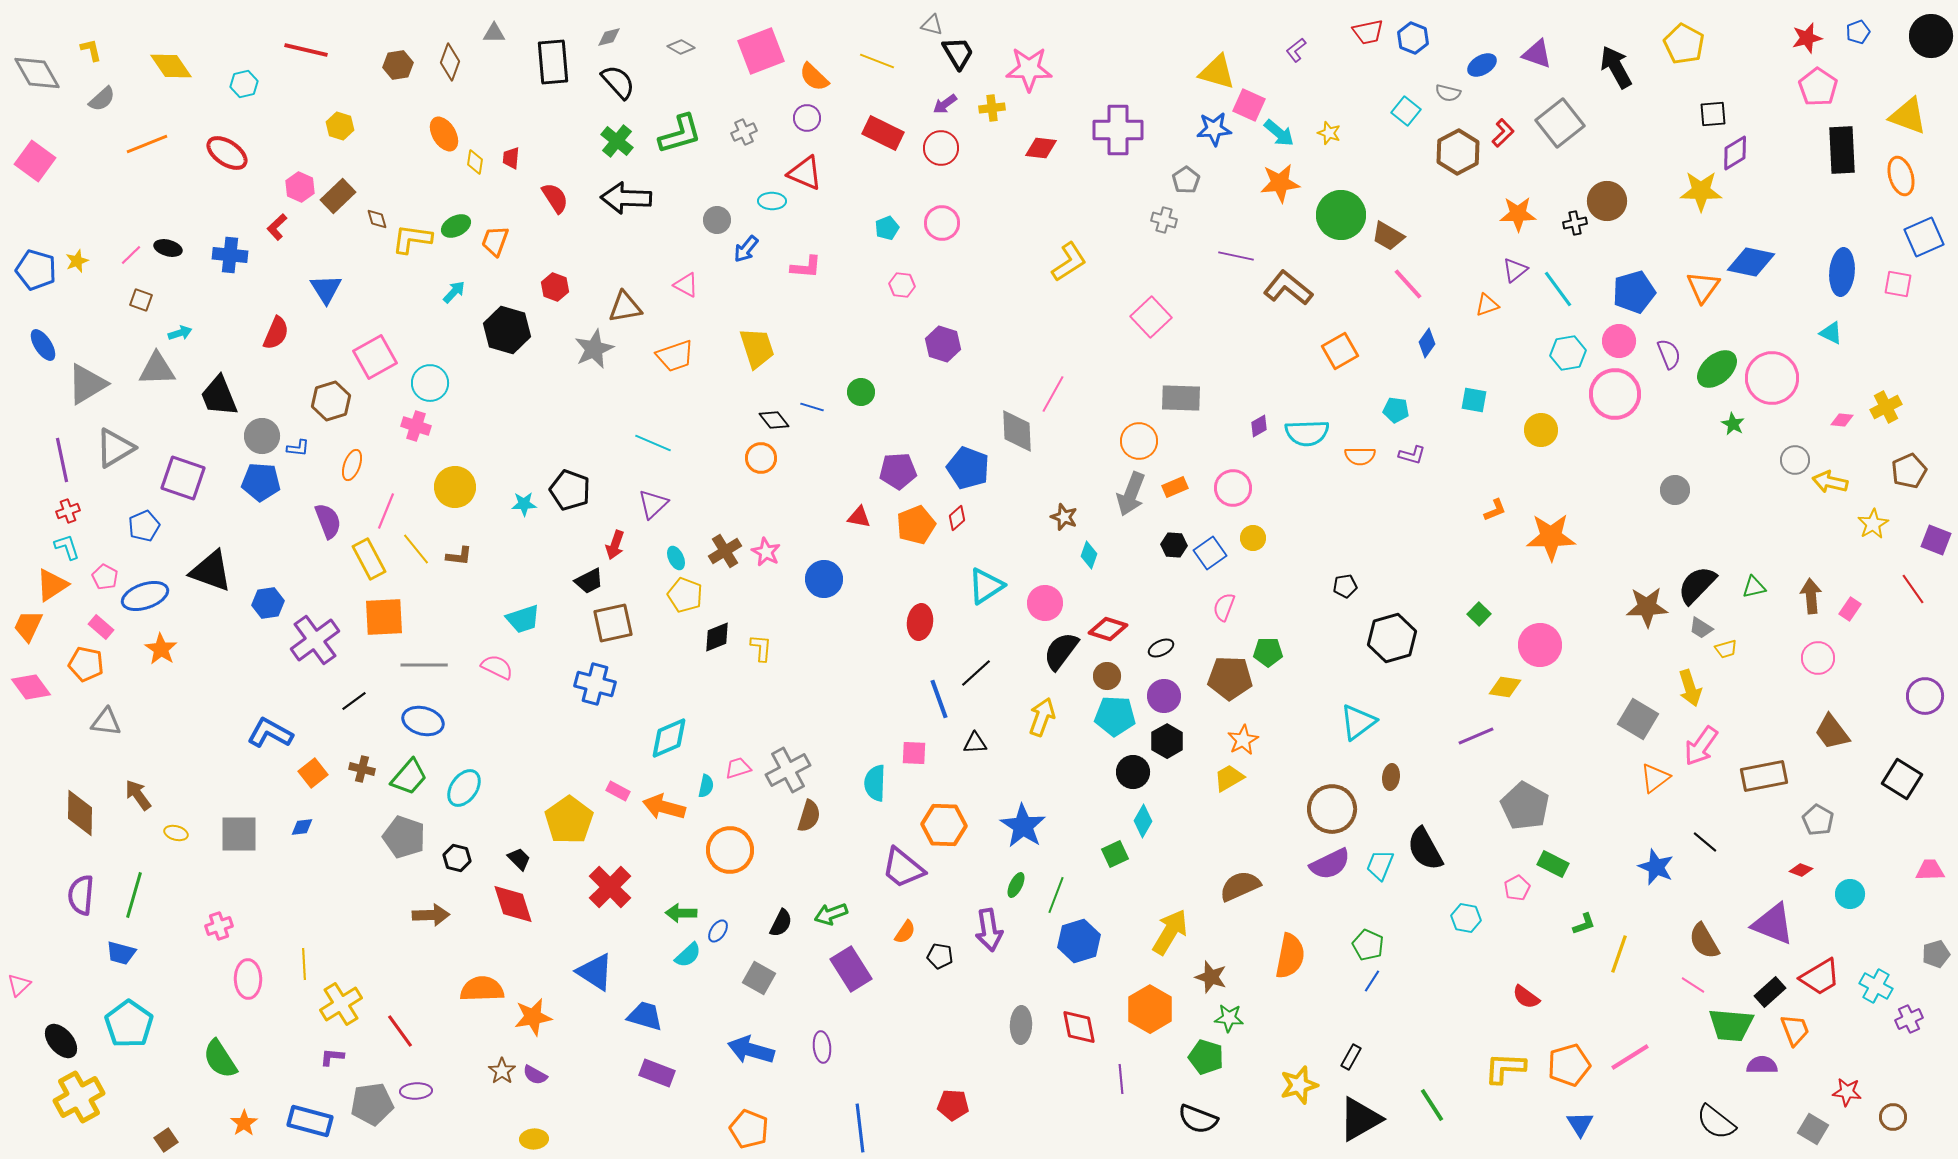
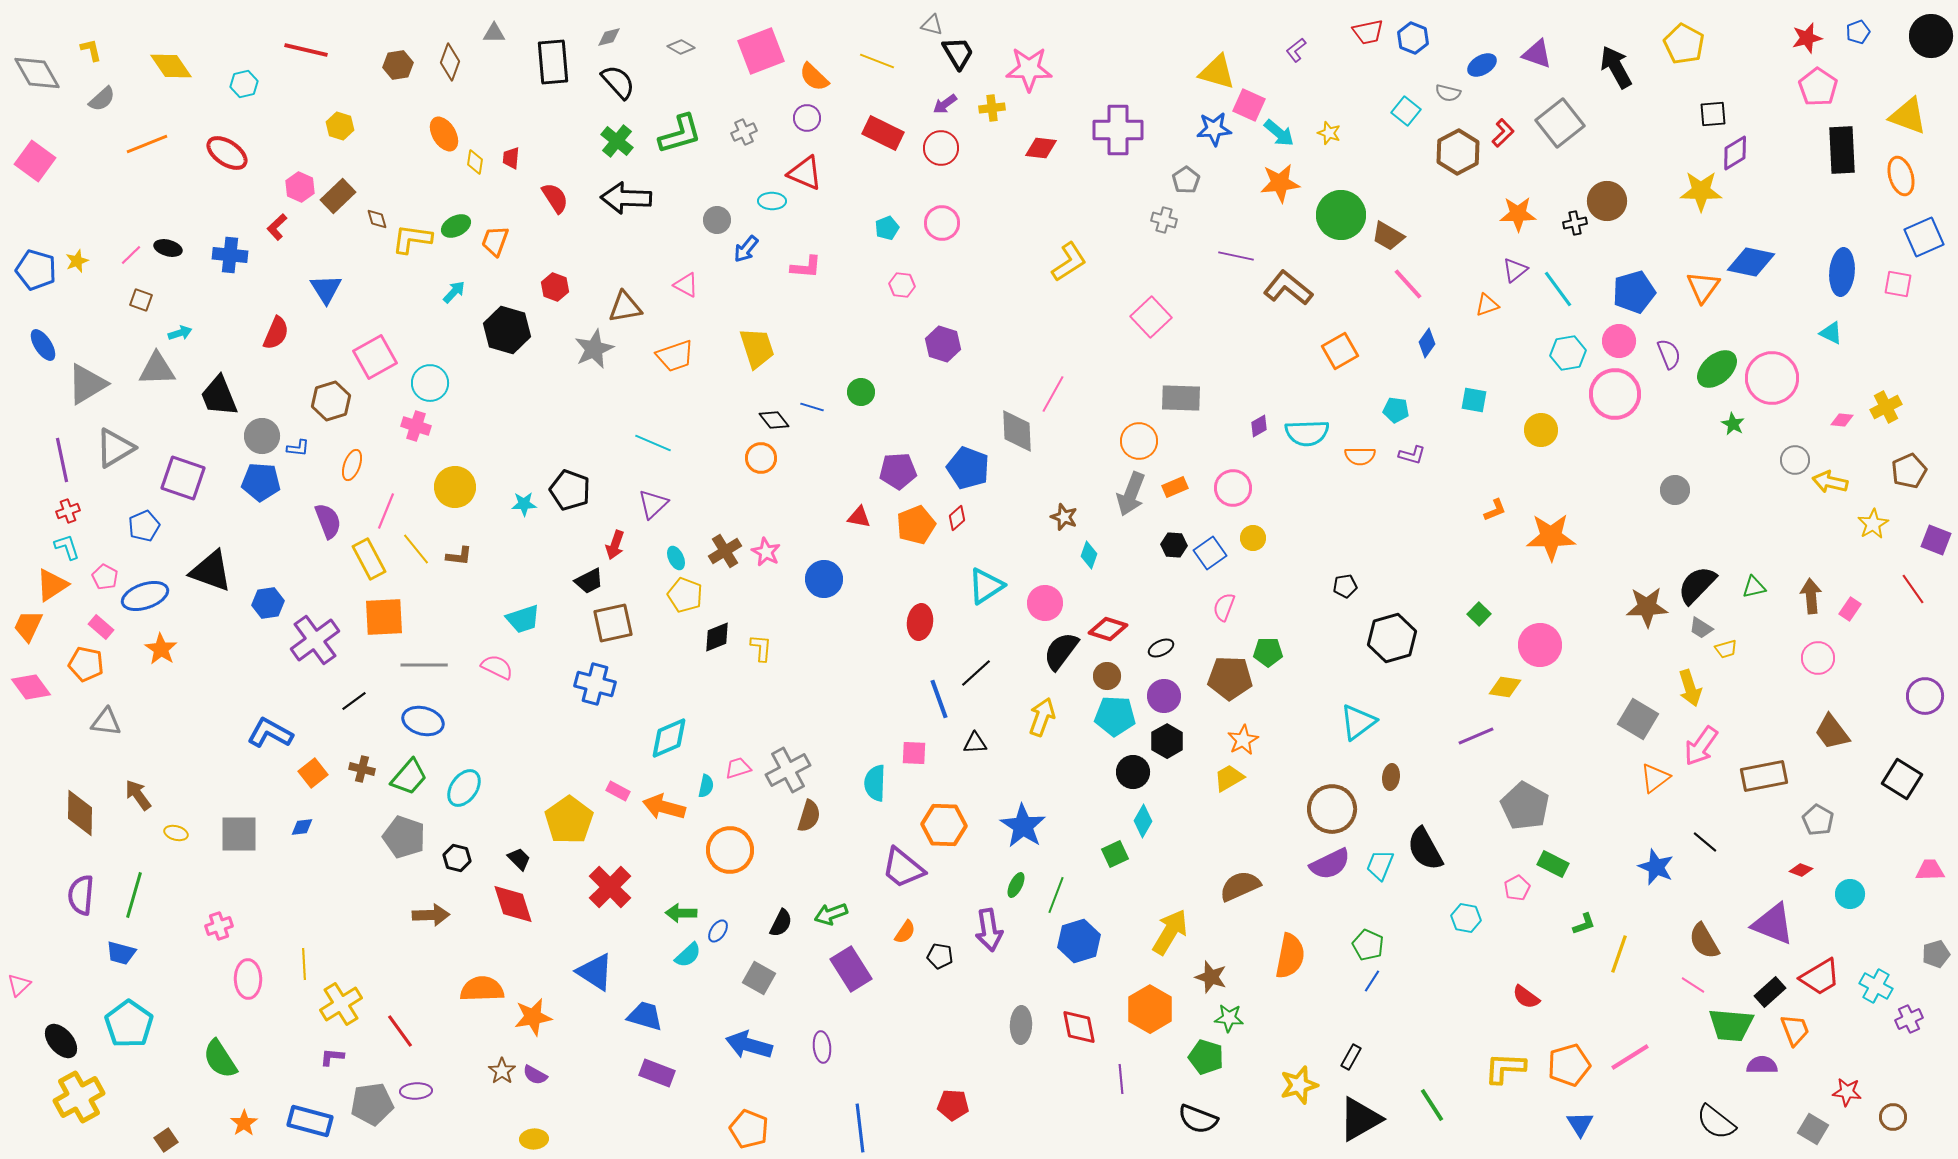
blue arrow at (751, 1050): moved 2 px left, 5 px up
